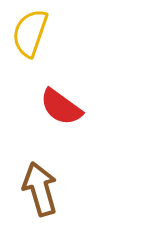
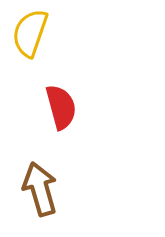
red semicircle: rotated 141 degrees counterclockwise
